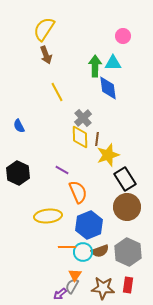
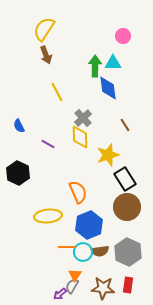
brown line: moved 28 px right, 14 px up; rotated 40 degrees counterclockwise
purple line: moved 14 px left, 26 px up
brown semicircle: rotated 12 degrees clockwise
